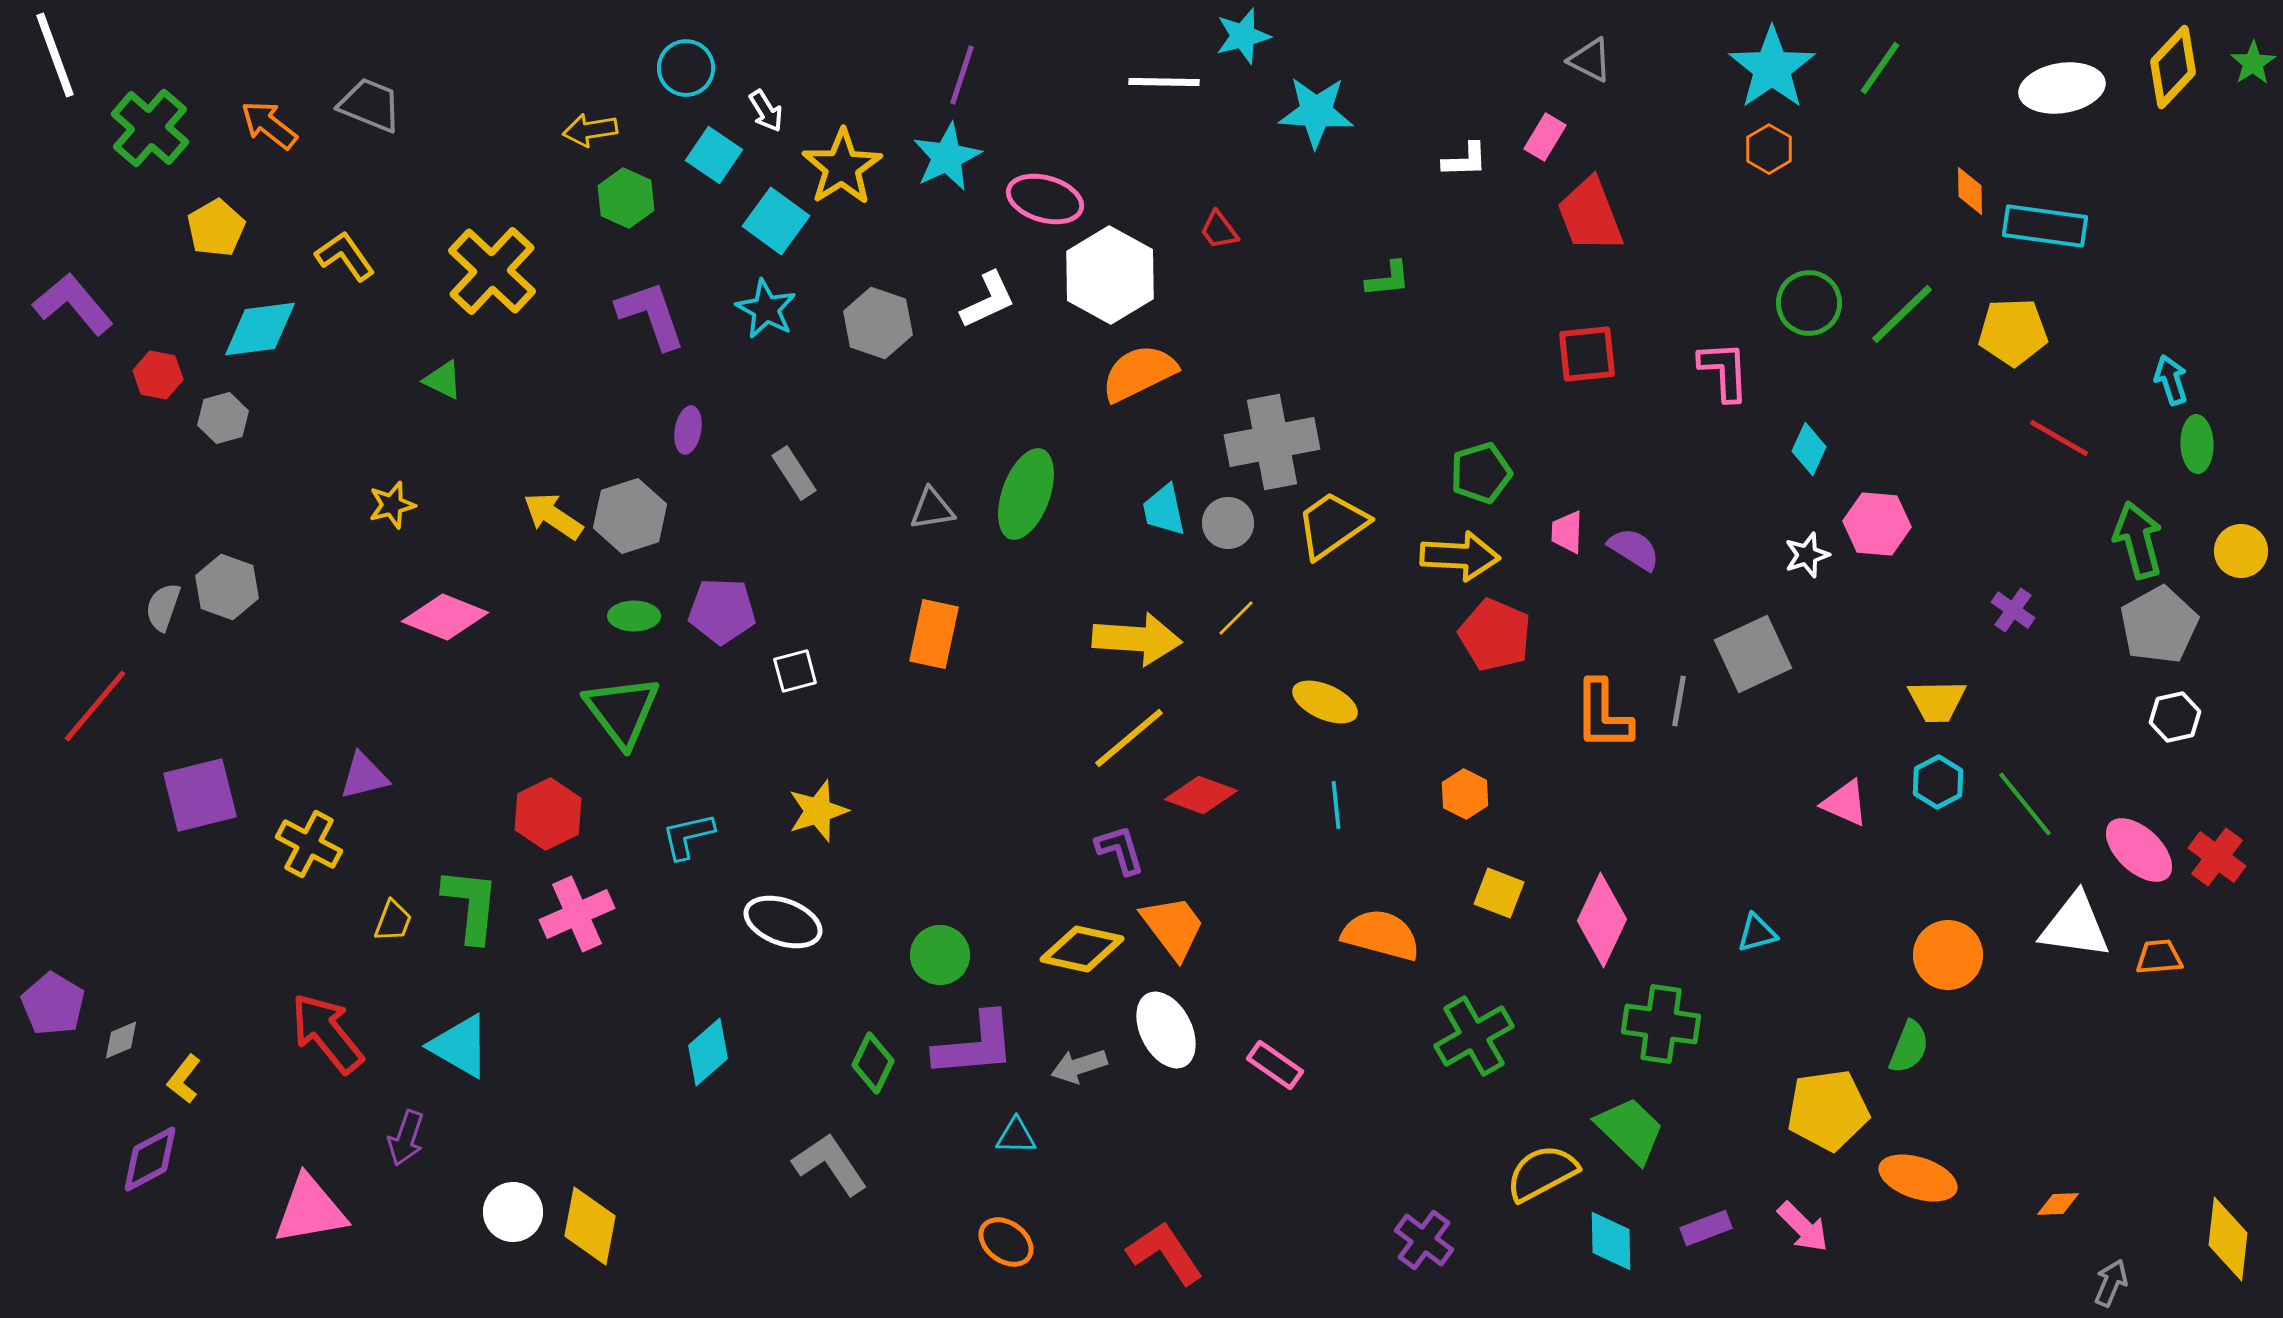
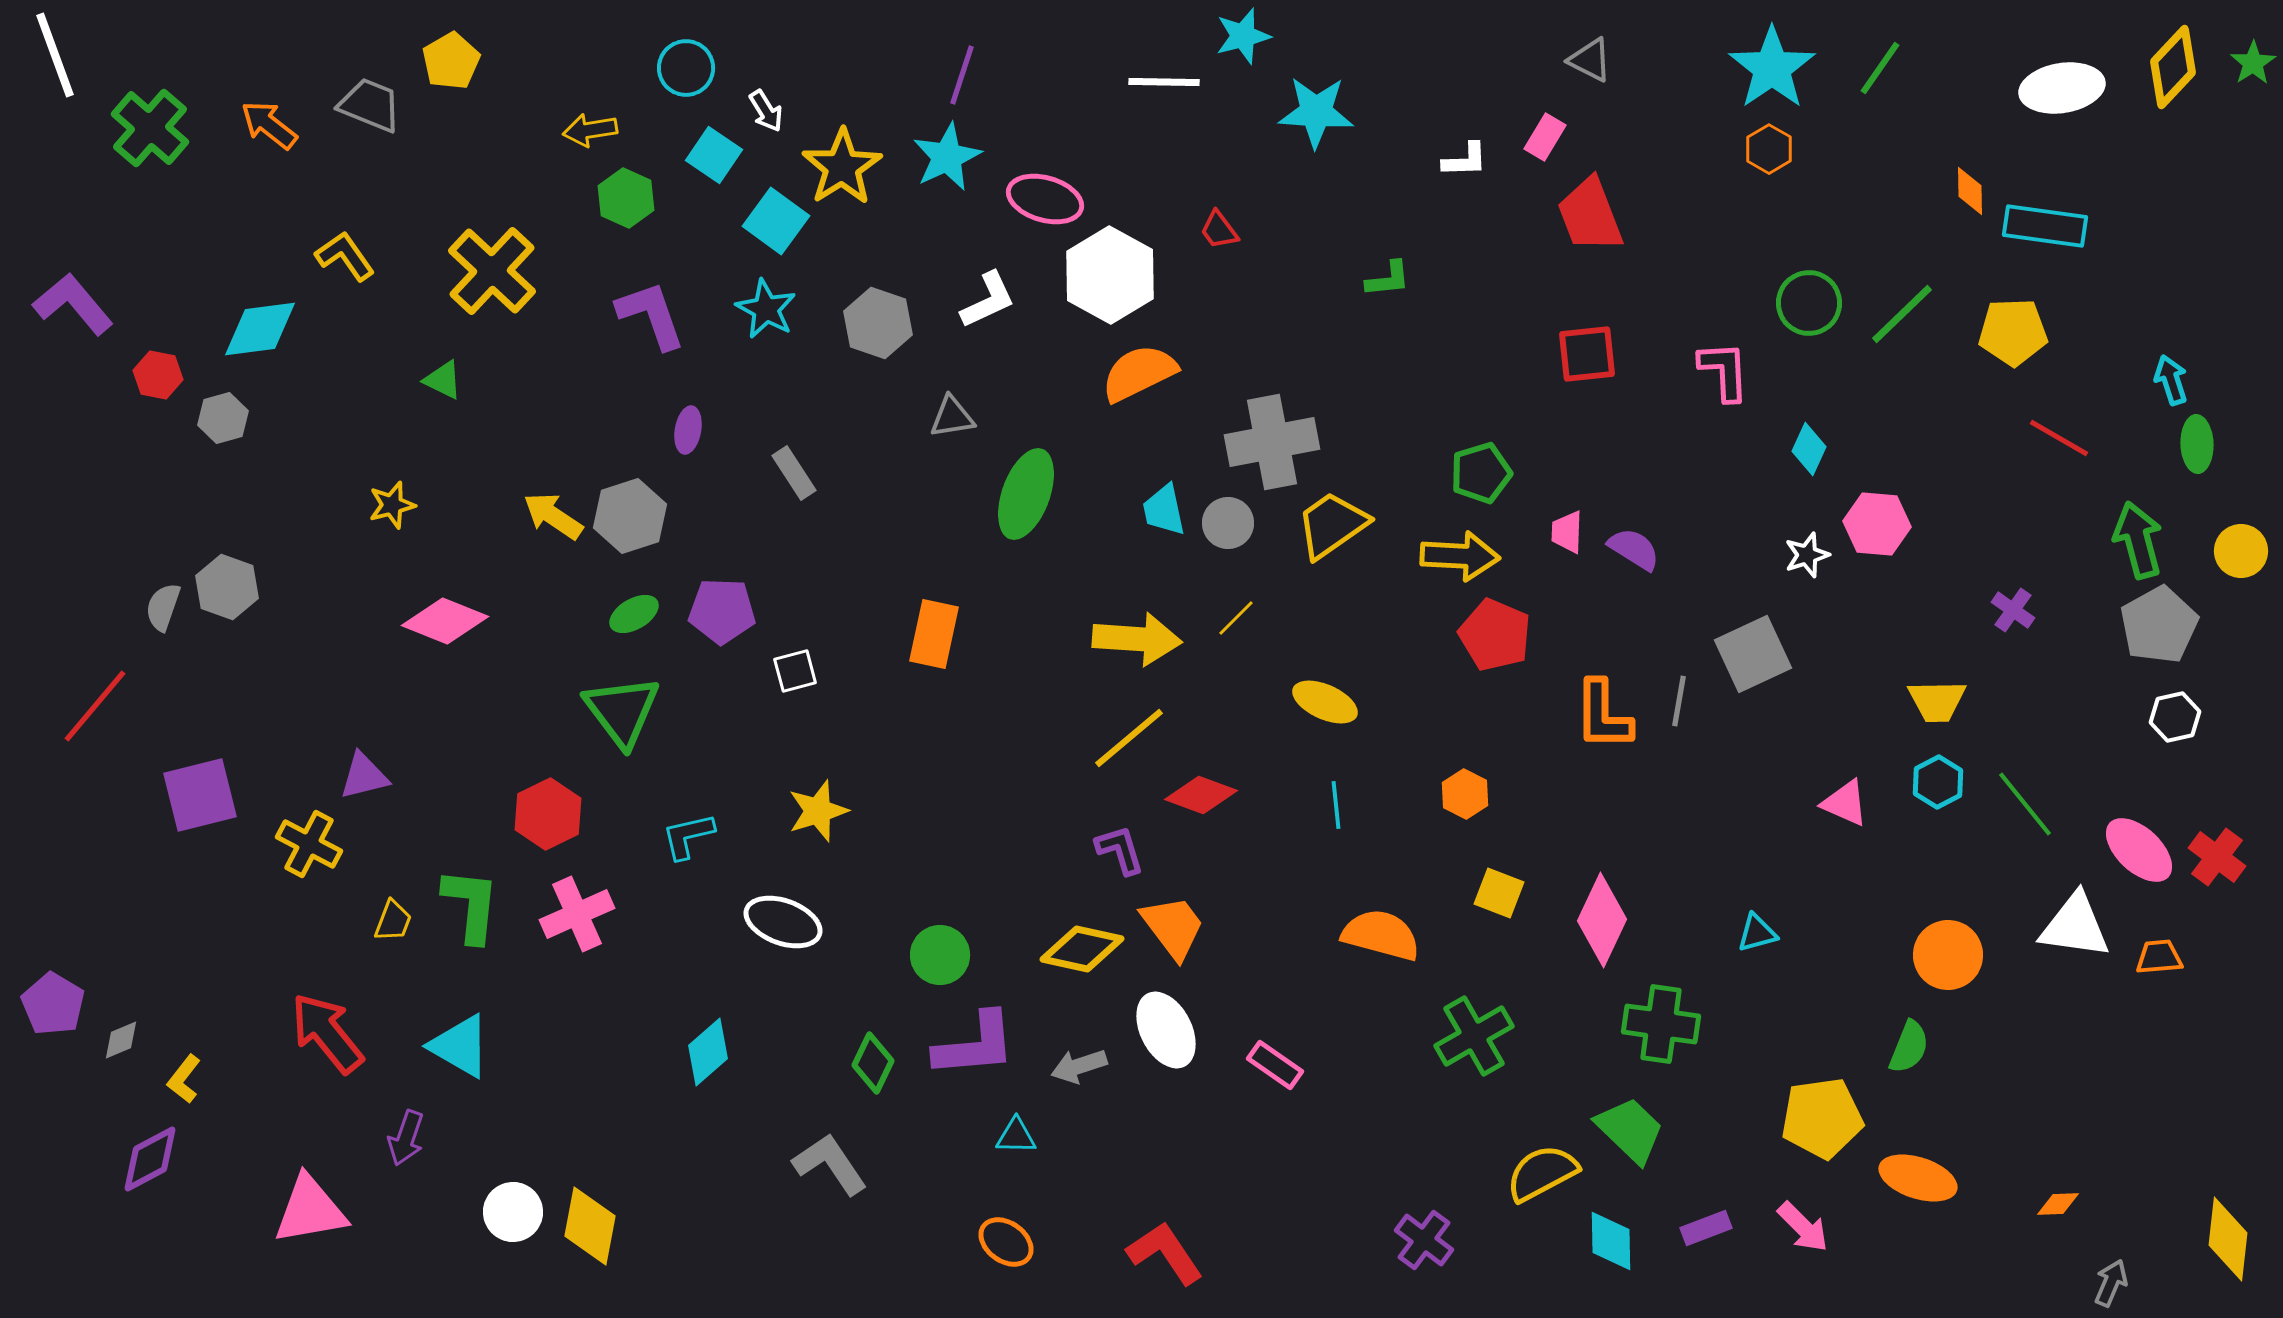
yellow pentagon at (216, 228): moved 235 px right, 167 px up
gray triangle at (932, 509): moved 20 px right, 92 px up
green ellipse at (634, 616): moved 2 px up; rotated 30 degrees counterclockwise
pink diamond at (445, 617): moved 4 px down
yellow pentagon at (1828, 1110): moved 6 px left, 8 px down
